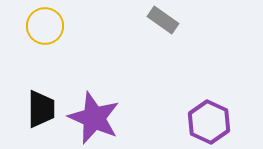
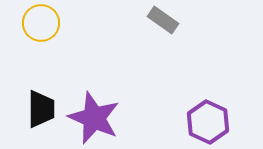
yellow circle: moved 4 px left, 3 px up
purple hexagon: moved 1 px left
